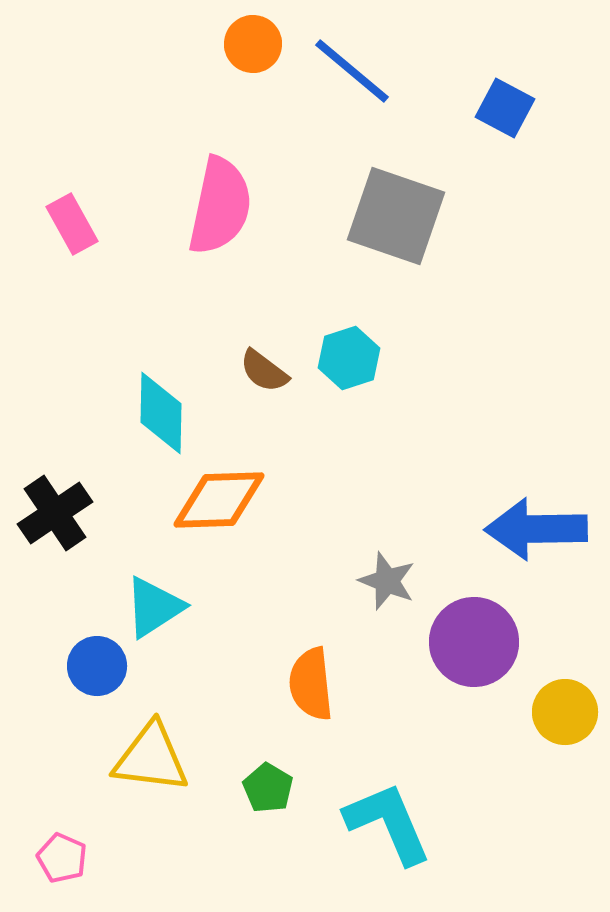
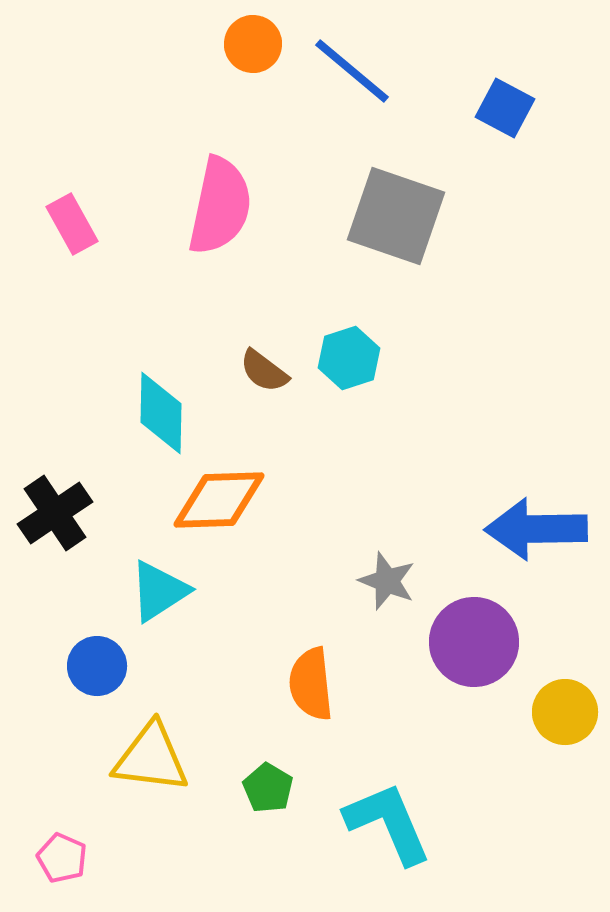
cyan triangle: moved 5 px right, 16 px up
